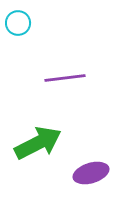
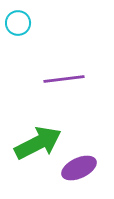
purple line: moved 1 px left, 1 px down
purple ellipse: moved 12 px left, 5 px up; rotated 8 degrees counterclockwise
